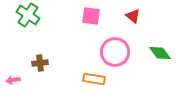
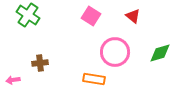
pink square: rotated 24 degrees clockwise
green diamond: rotated 70 degrees counterclockwise
